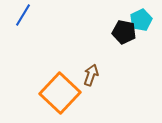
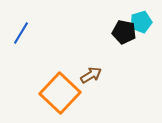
blue line: moved 2 px left, 18 px down
cyan pentagon: moved 2 px down; rotated 10 degrees clockwise
brown arrow: rotated 40 degrees clockwise
